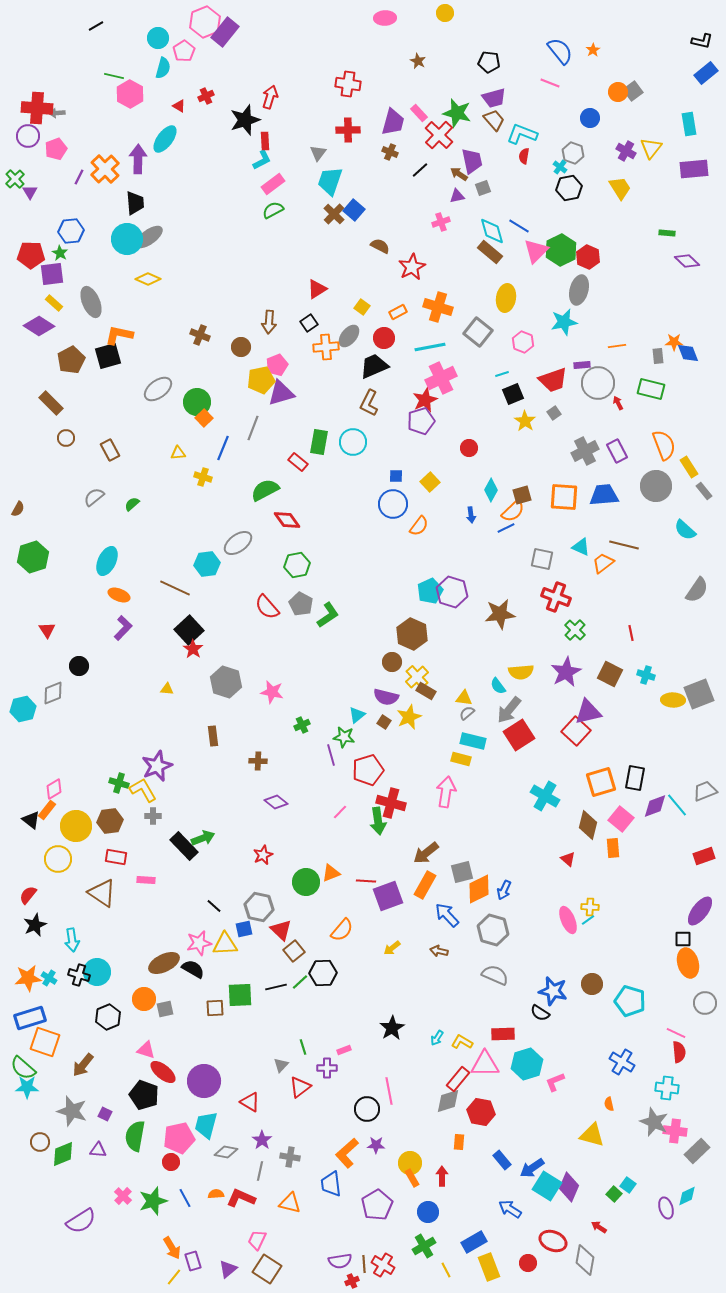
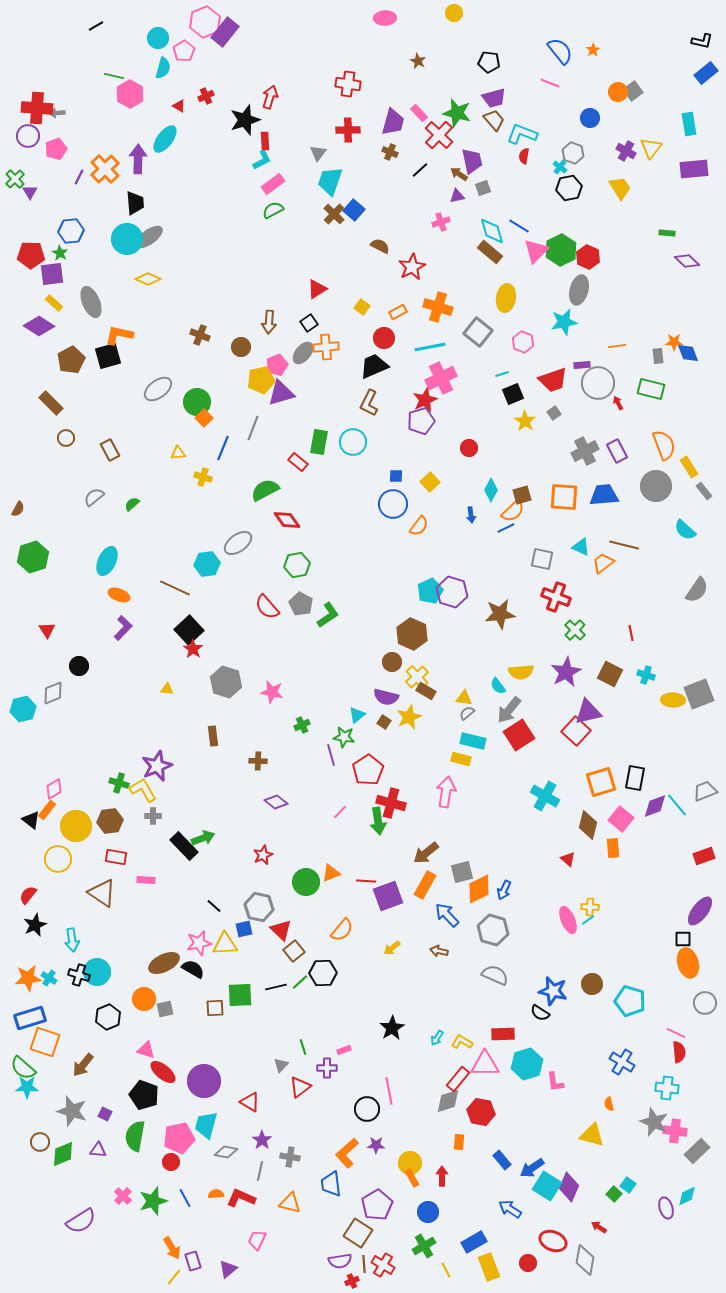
yellow circle at (445, 13): moved 9 px right
gray ellipse at (349, 336): moved 46 px left, 17 px down
red pentagon at (368, 770): rotated 16 degrees counterclockwise
pink L-shape at (555, 1082): rotated 75 degrees counterclockwise
brown square at (267, 1269): moved 91 px right, 36 px up
